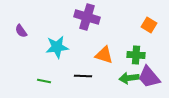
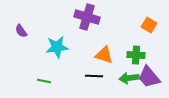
black line: moved 11 px right
